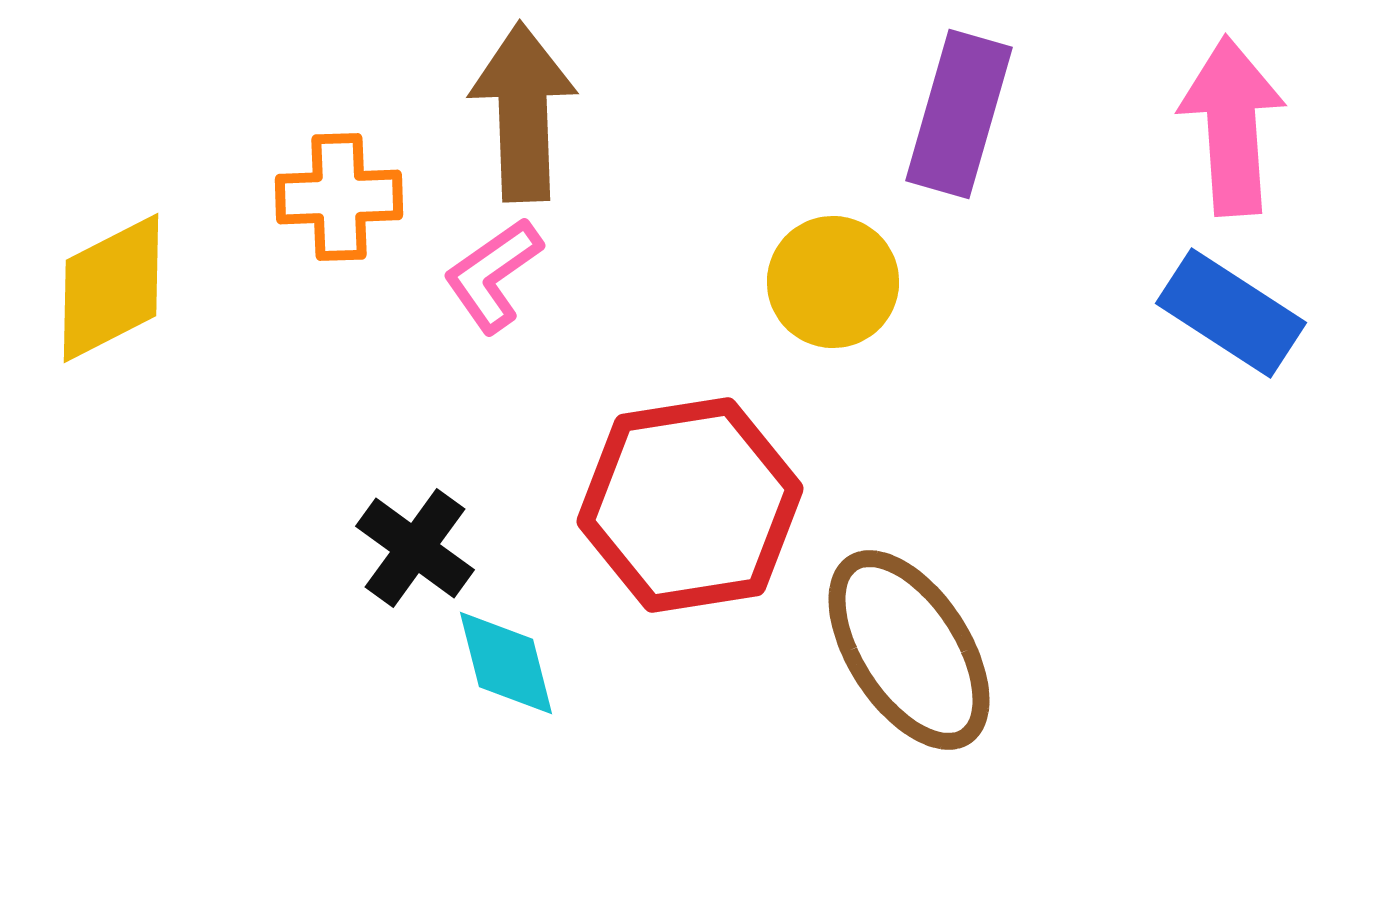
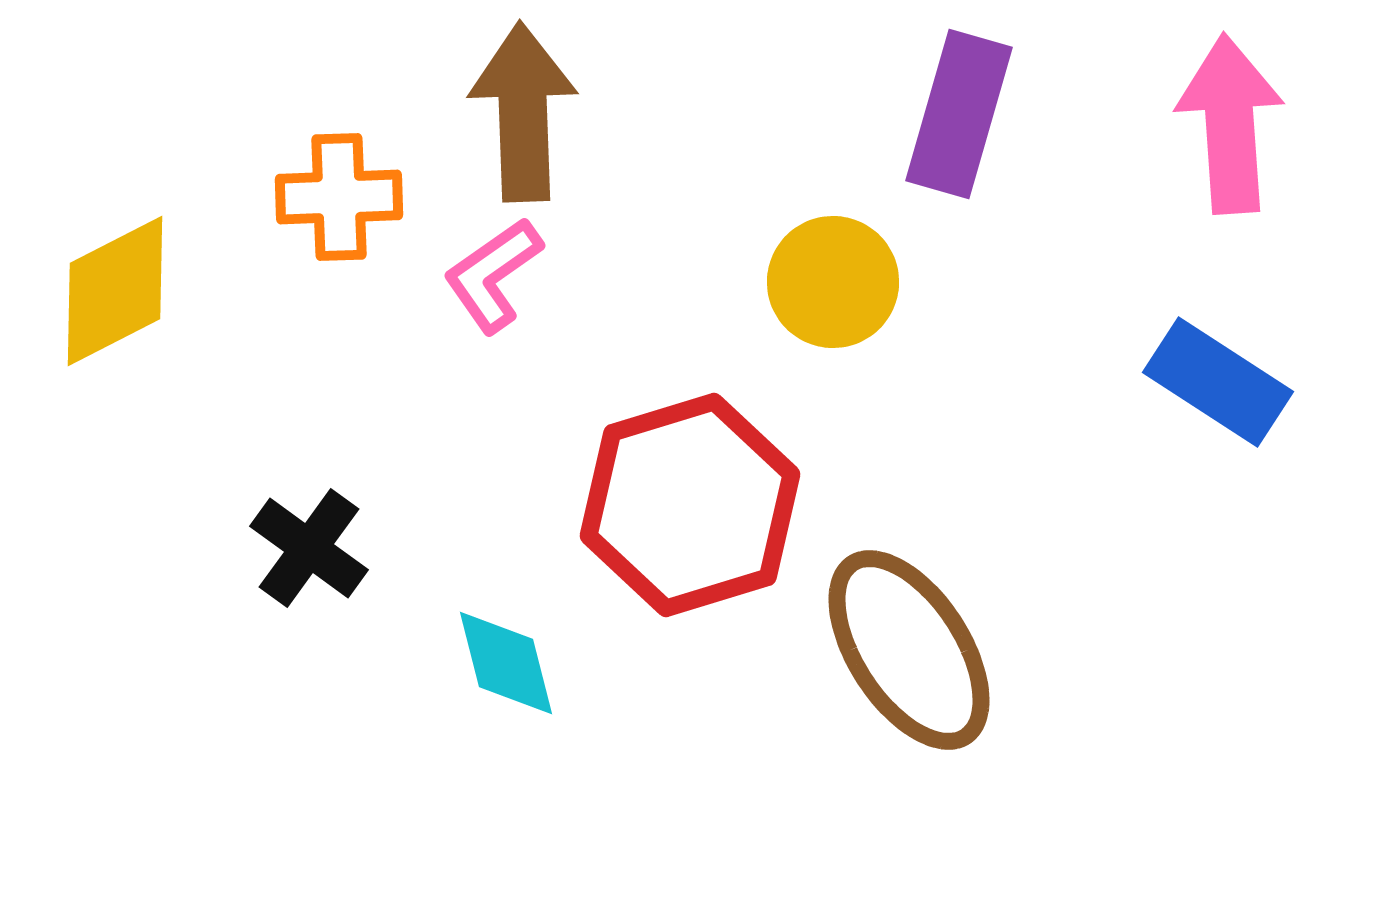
pink arrow: moved 2 px left, 2 px up
yellow diamond: moved 4 px right, 3 px down
blue rectangle: moved 13 px left, 69 px down
red hexagon: rotated 8 degrees counterclockwise
black cross: moved 106 px left
